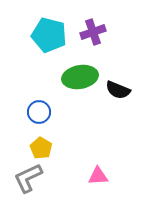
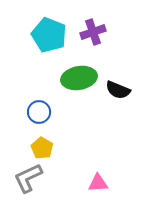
cyan pentagon: rotated 8 degrees clockwise
green ellipse: moved 1 px left, 1 px down
yellow pentagon: moved 1 px right
pink triangle: moved 7 px down
